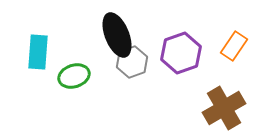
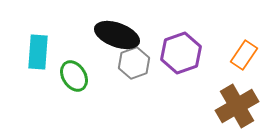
black ellipse: rotated 48 degrees counterclockwise
orange rectangle: moved 10 px right, 9 px down
gray hexagon: moved 2 px right, 1 px down
green ellipse: rotated 76 degrees clockwise
brown cross: moved 13 px right, 2 px up
